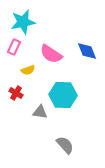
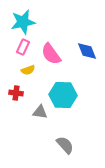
pink rectangle: moved 9 px right
pink semicircle: rotated 20 degrees clockwise
red cross: rotated 24 degrees counterclockwise
